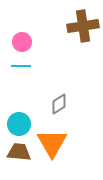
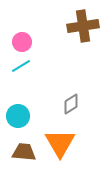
cyan line: rotated 30 degrees counterclockwise
gray diamond: moved 12 px right
cyan circle: moved 1 px left, 8 px up
orange triangle: moved 8 px right
brown trapezoid: moved 5 px right
